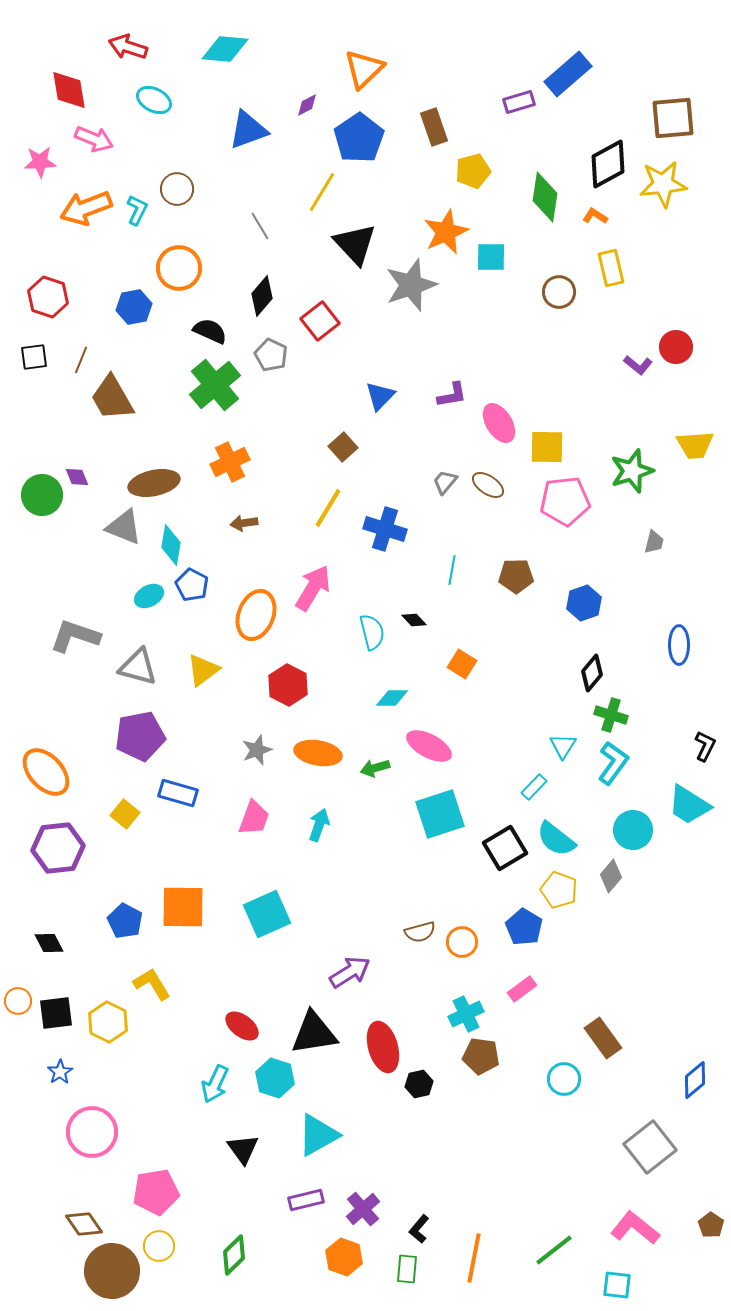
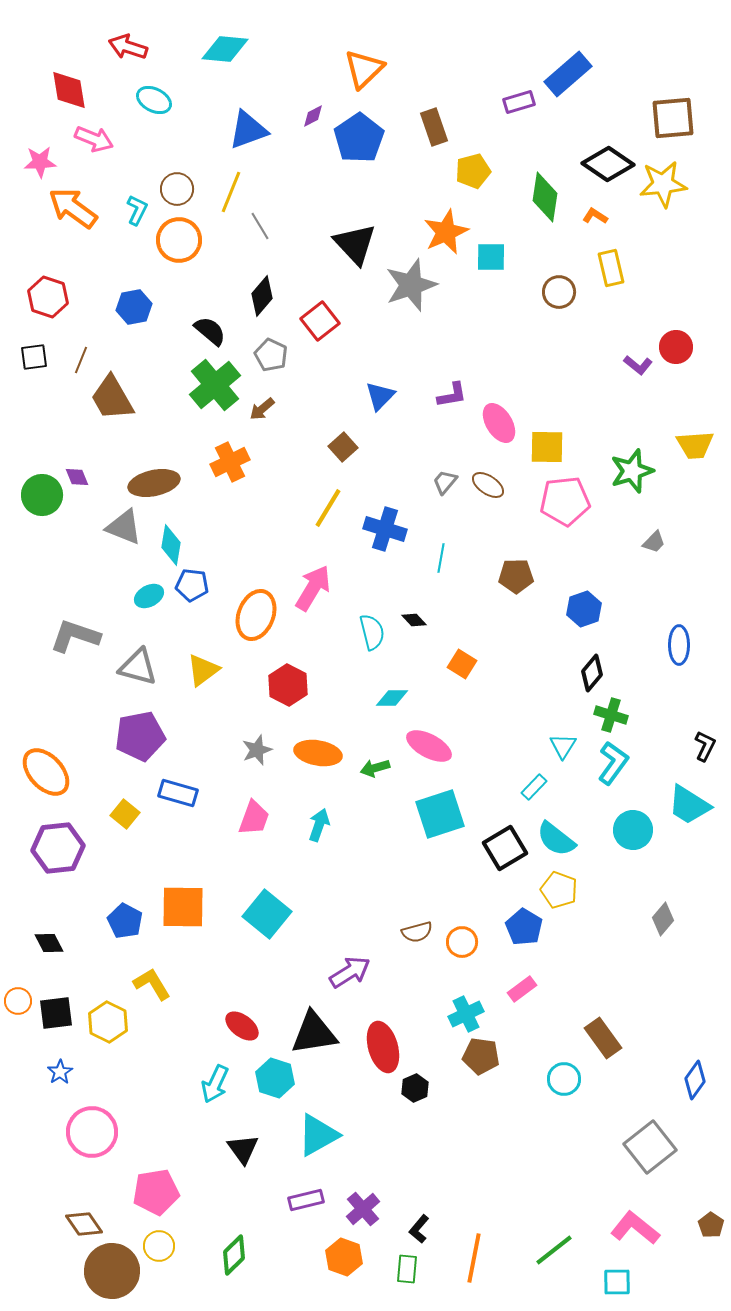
purple diamond at (307, 105): moved 6 px right, 11 px down
black diamond at (608, 164): rotated 63 degrees clockwise
yellow line at (322, 192): moved 91 px left; rotated 9 degrees counterclockwise
orange arrow at (86, 208): moved 13 px left; rotated 57 degrees clockwise
orange circle at (179, 268): moved 28 px up
black semicircle at (210, 331): rotated 16 degrees clockwise
brown arrow at (244, 523): moved 18 px right, 114 px up; rotated 32 degrees counterclockwise
gray trapezoid at (654, 542): rotated 30 degrees clockwise
cyan line at (452, 570): moved 11 px left, 12 px up
blue pentagon at (192, 585): rotated 20 degrees counterclockwise
blue hexagon at (584, 603): moved 6 px down
gray diamond at (611, 876): moved 52 px right, 43 px down
cyan square at (267, 914): rotated 27 degrees counterclockwise
brown semicircle at (420, 932): moved 3 px left
blue diamond at (695, 1080): rotated 15 degrees counterclockwise
black hexagon at (419, 1084): moved 4 px left, 4 px down; rotated 12 degrees counterclockwise
cyan square at (617, 1285): moved 3 px up; rotated 8 degrees counterclockwise
